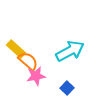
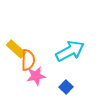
orange semicircle: moved 1 px up; rotated 50 degrees clockwise
blue square: moved 1 px left, 1 px up
